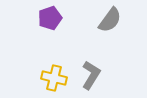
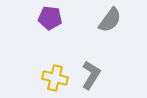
purple pentagon: rotated 25 degrees clockwise
yellow cross: moved 1 px right
